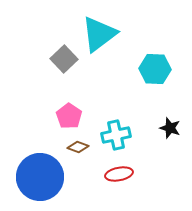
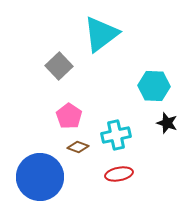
cyan triangle: moved 2 px right
gray square: moved 5 px left, 7 px down
cyan hexagon: moved 1 px left, 17 px down
black star: moved 3 px left, 5 px up
